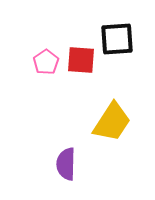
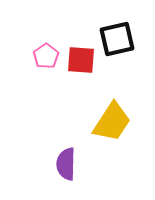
black square: rotated 9 degrees counterclockwise
pink pentagon: moved 6 px up
